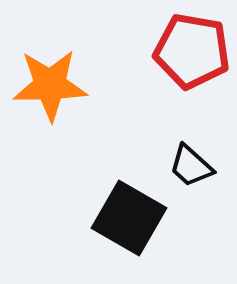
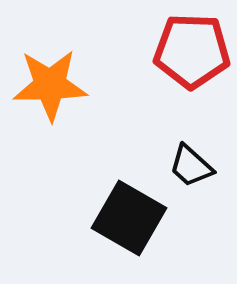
red pentagon: rotated 8 degrees counterclockwise
